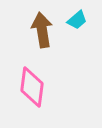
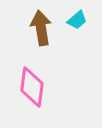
brown arrow: moved 1 px left, 2 px up
